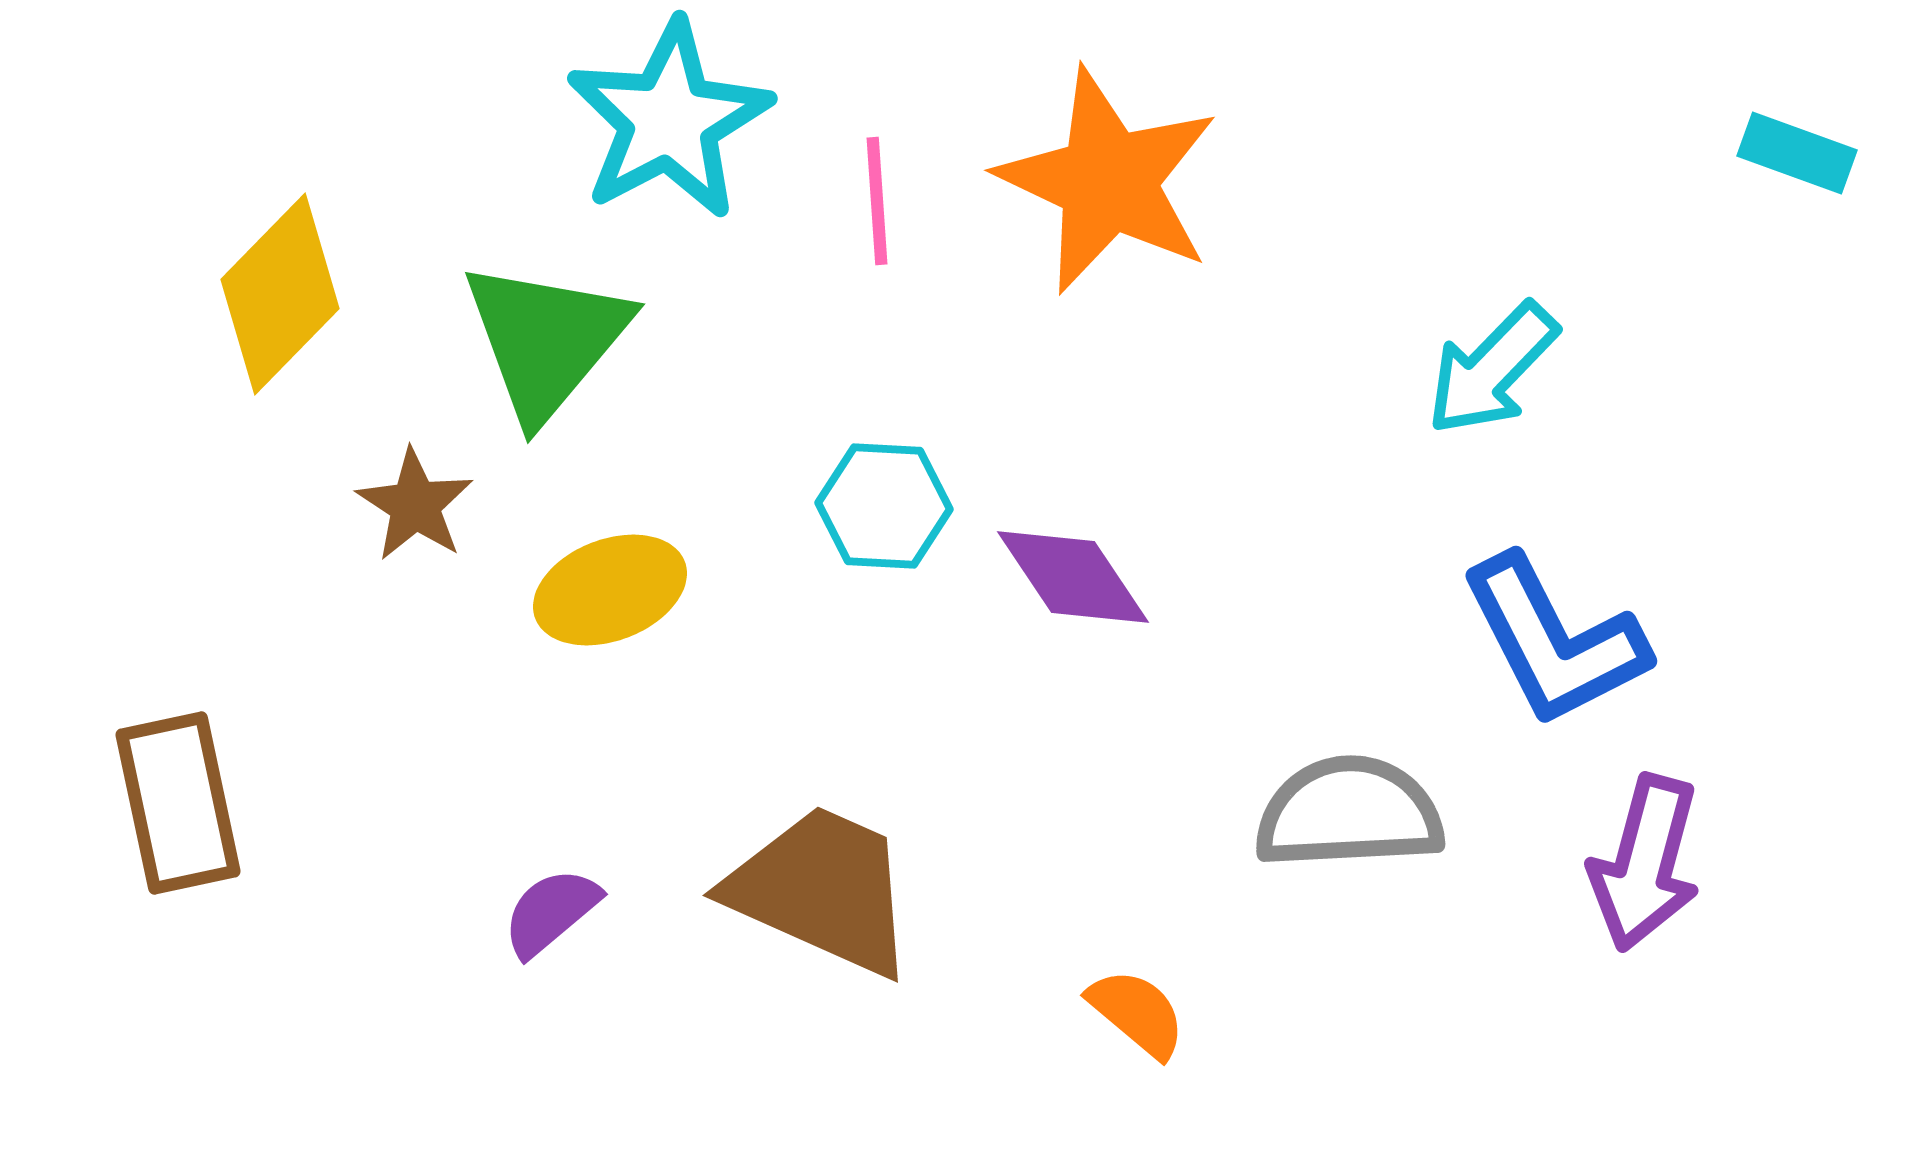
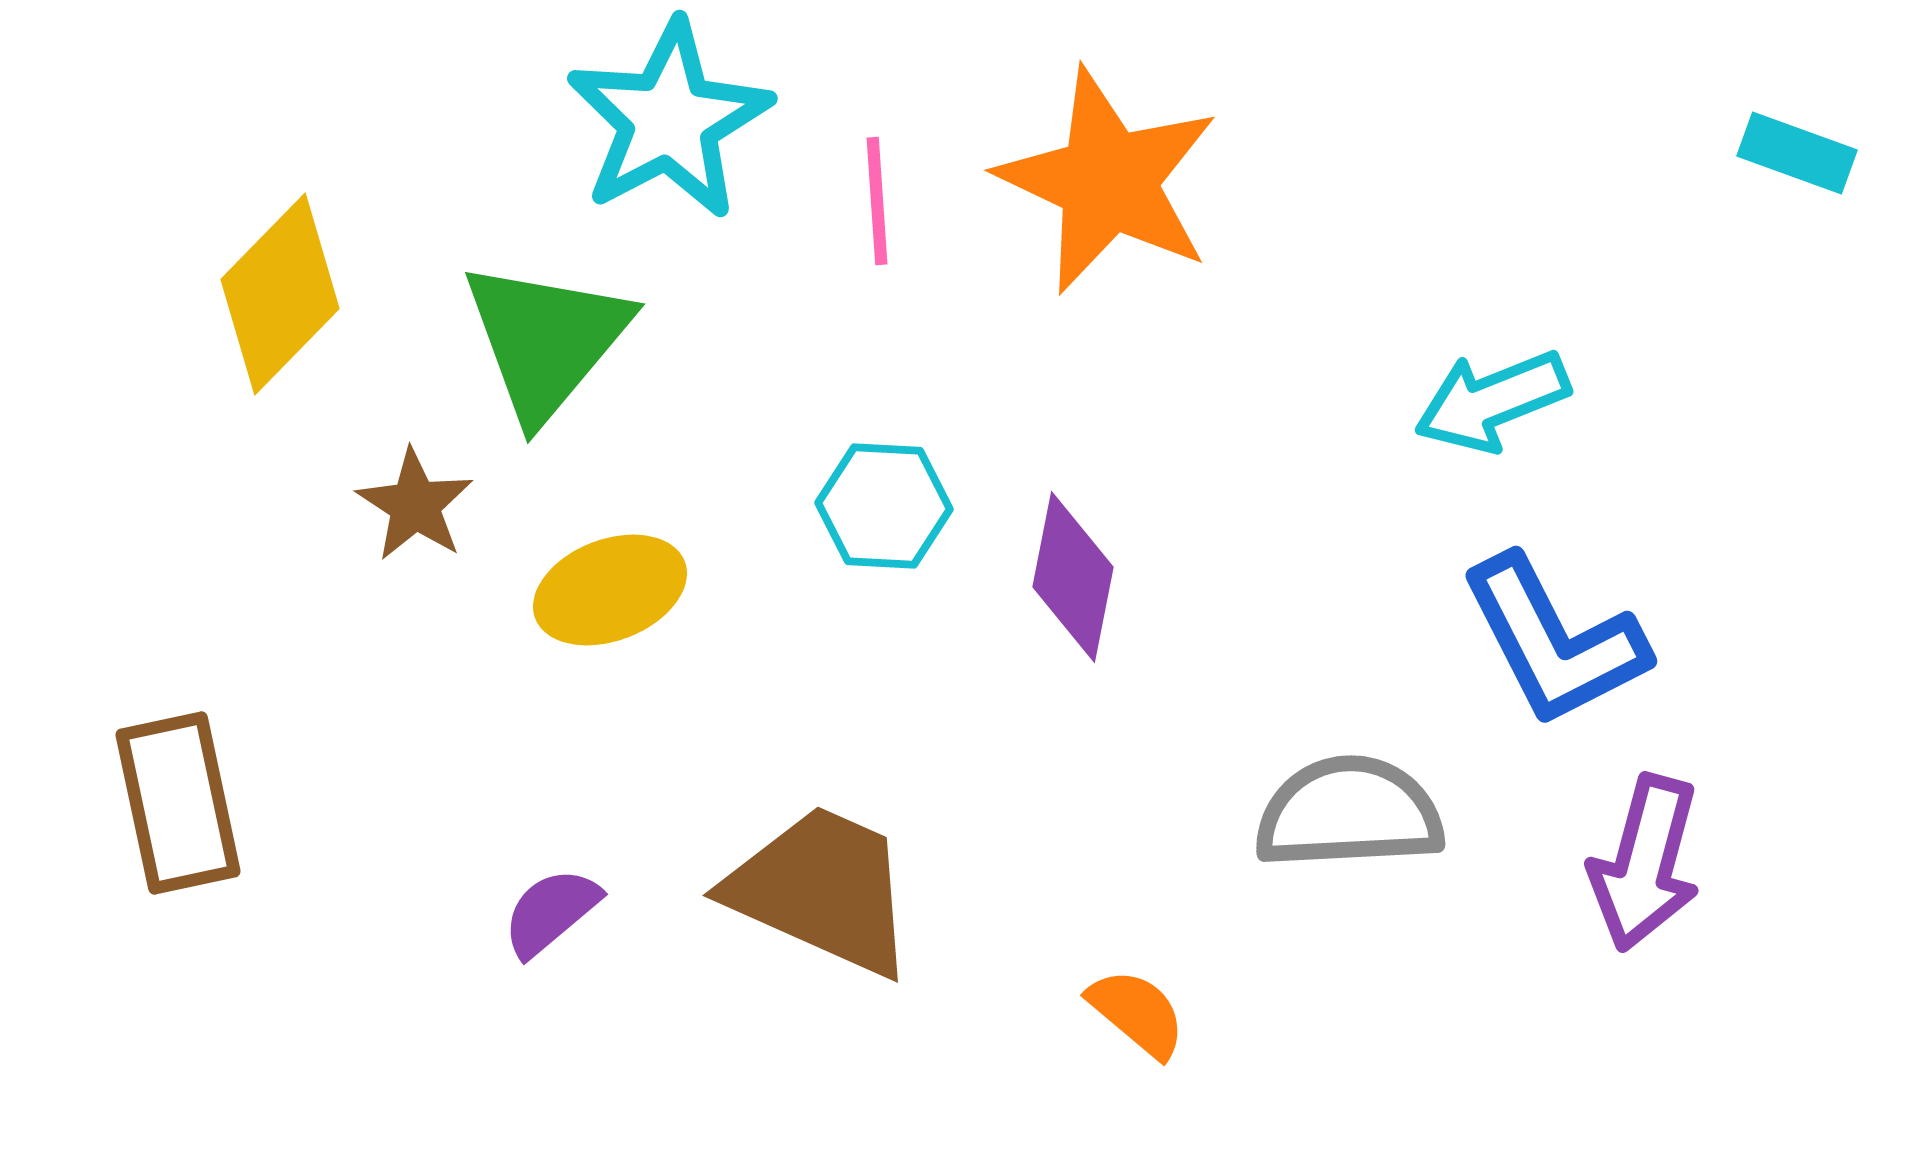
cyan arrow: moved 32 px down; rotated 24 degrees clockwise
purple diamond: rotated 45 degrees clockwise
